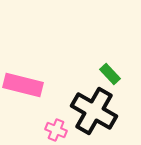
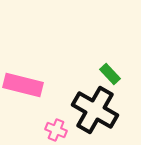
black cross: moved 1 px right, 1 px up
